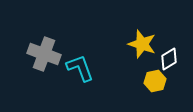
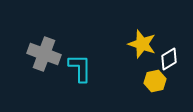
cyan L-shape: rotated 20 degrees clockwise
